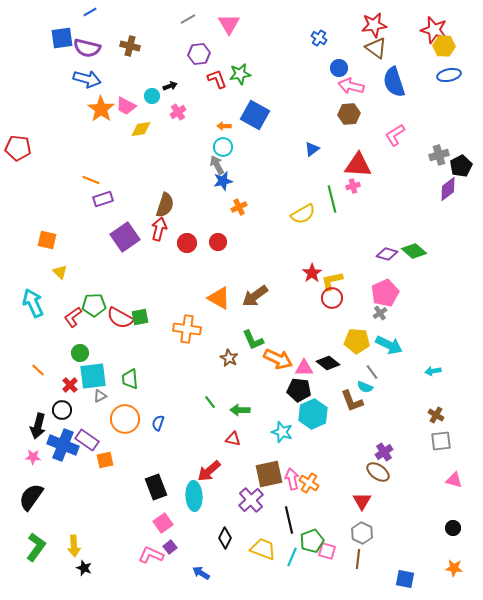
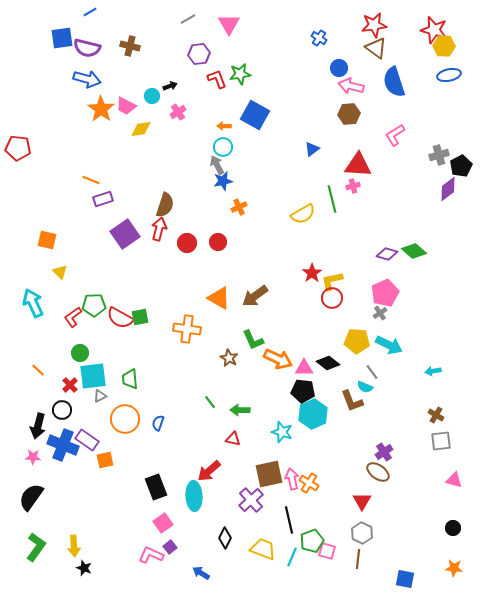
purple square at (125, 237): moved 3 px up
black pentagon at (299, 390): moved 4 px right, 1 px down
